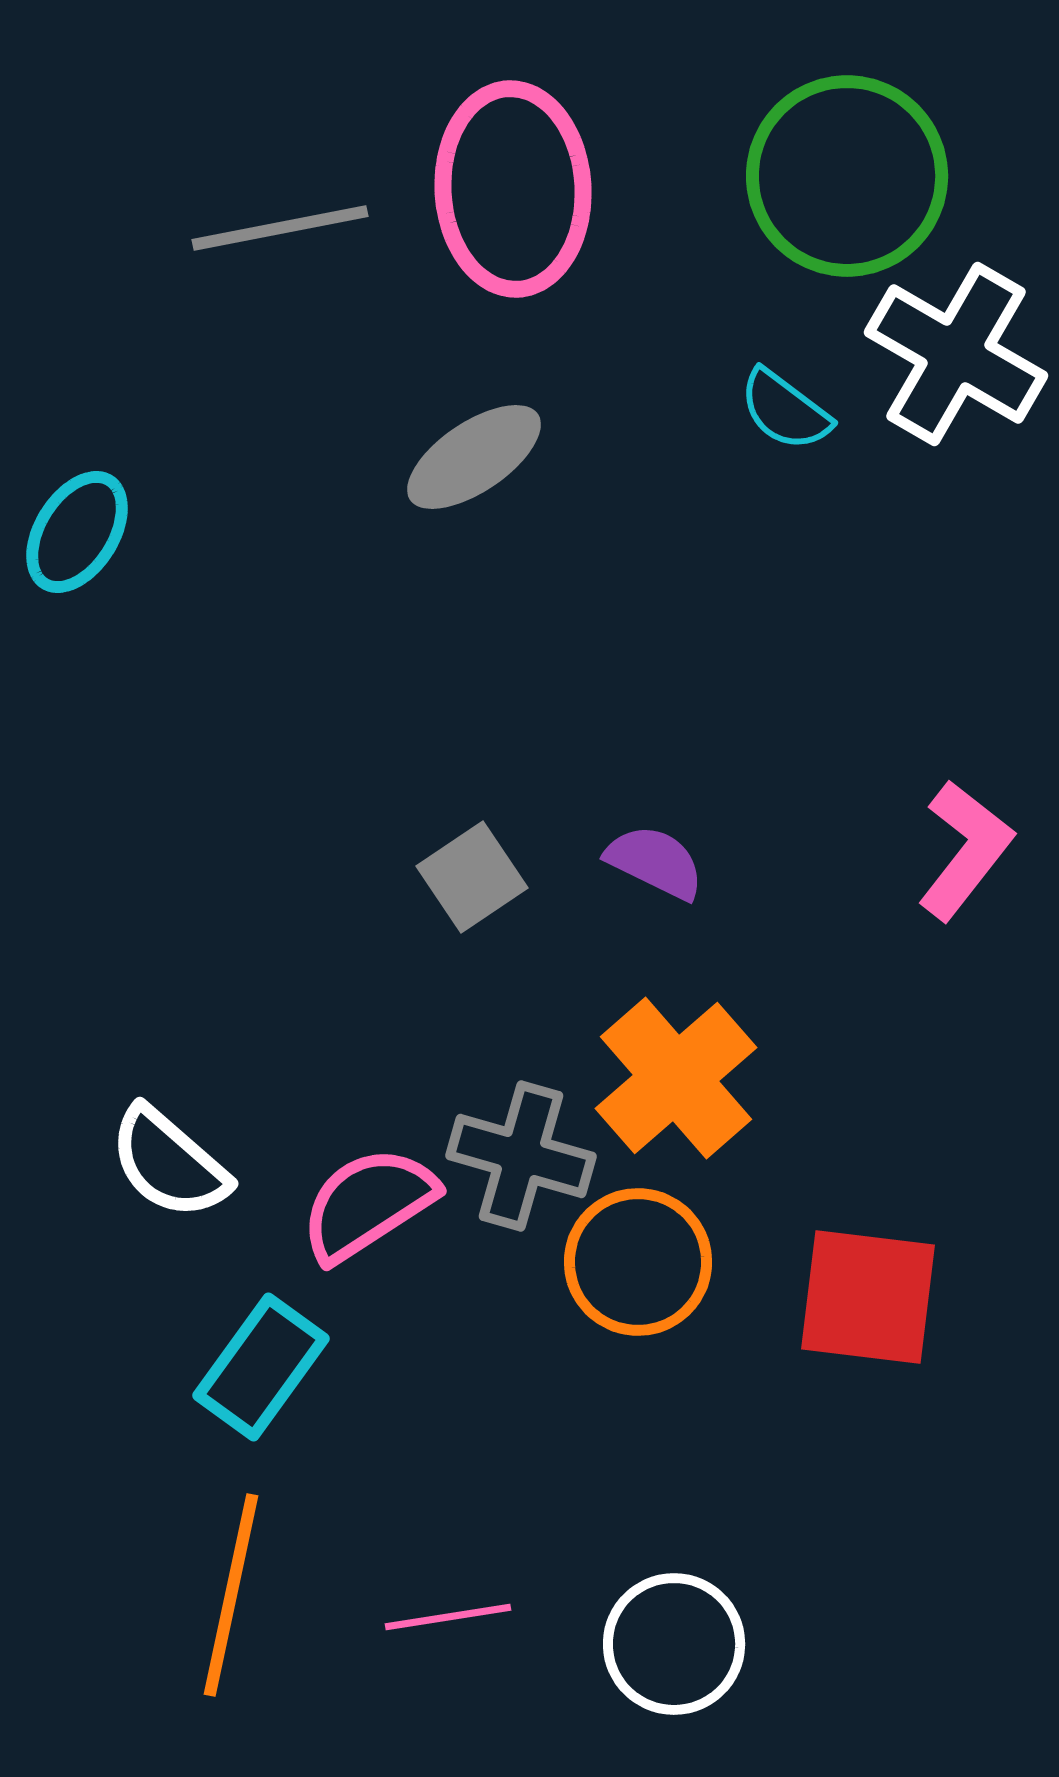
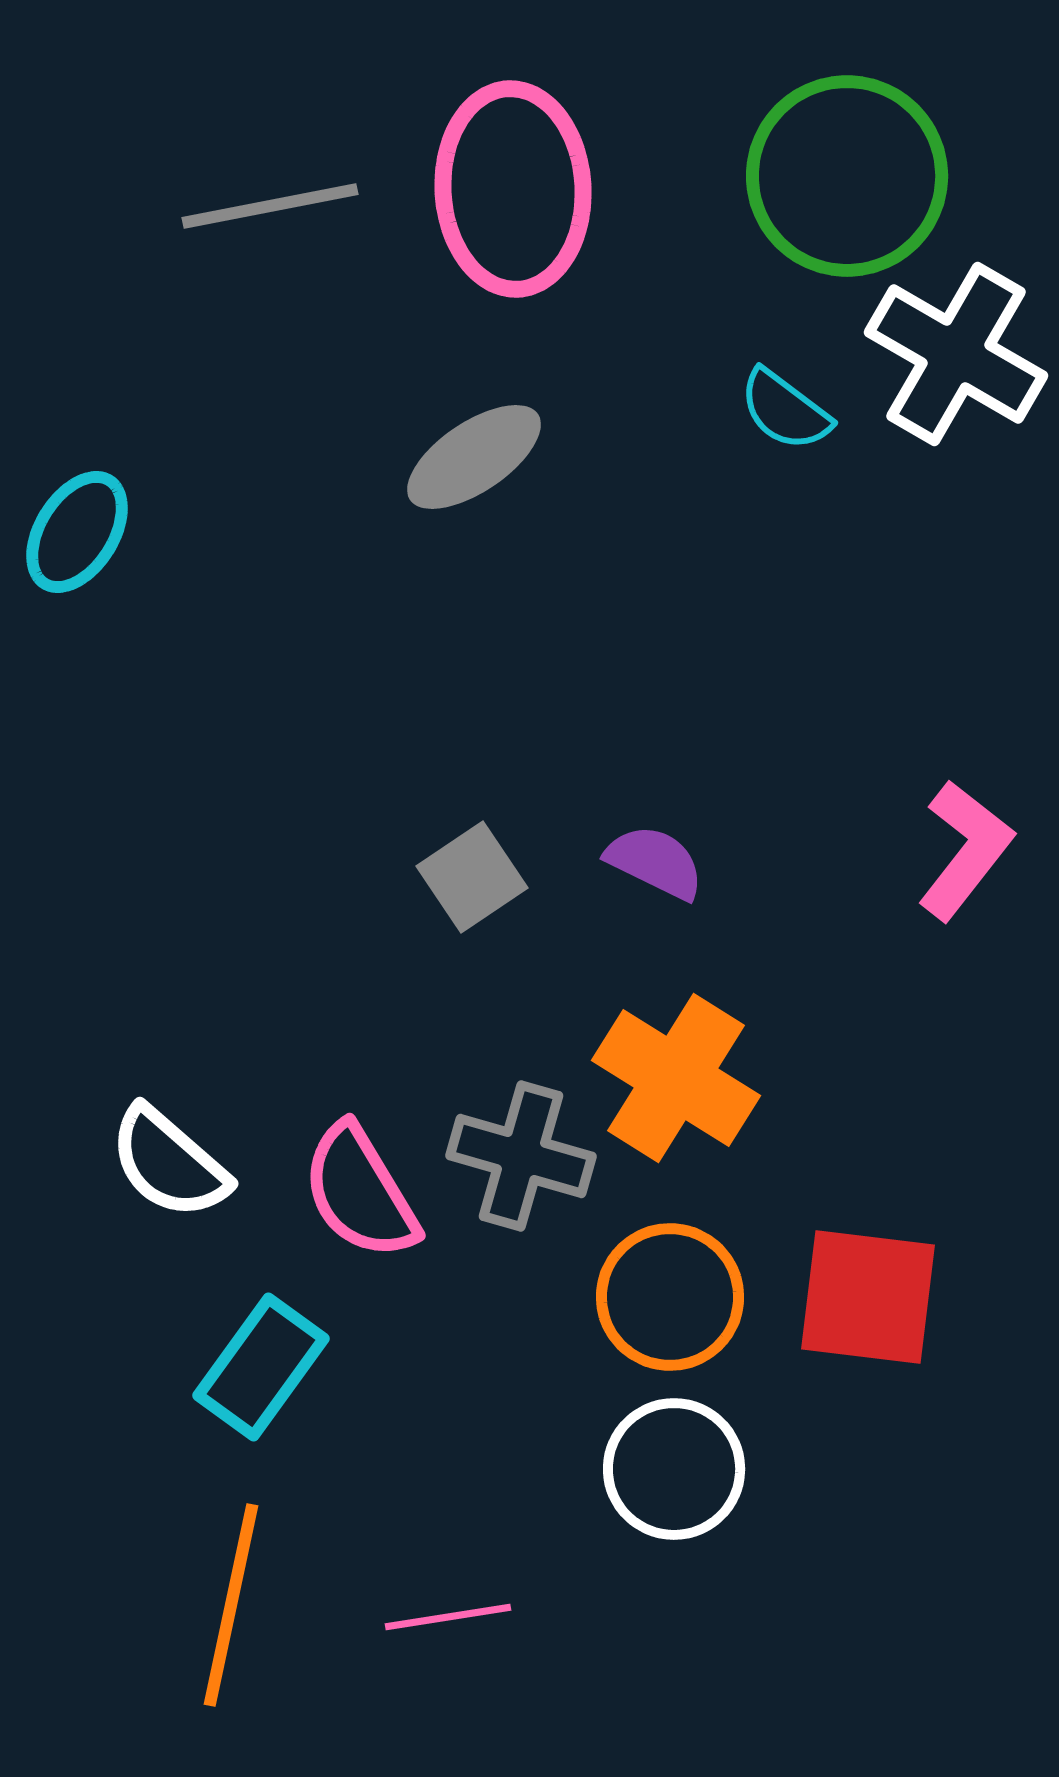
gray line: moved 10 px left, 22 px up
orange cross: rotated 17 degrees counterclockwise
pink semicircle: moved 8 px left, 12 px up; rotated 88 degrees counterclockwise
orange circle: moved 32 px right, 35 px down
orange line: moved 10 px down
white circle: moved 175 px up
